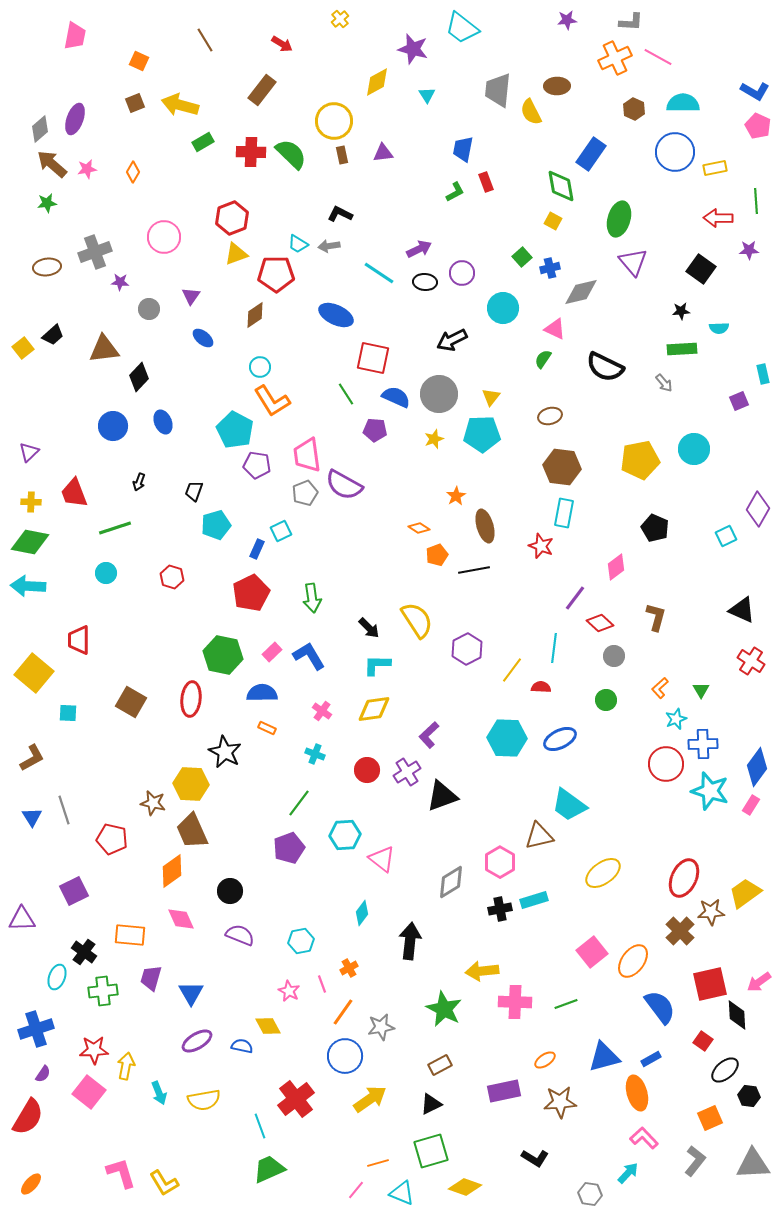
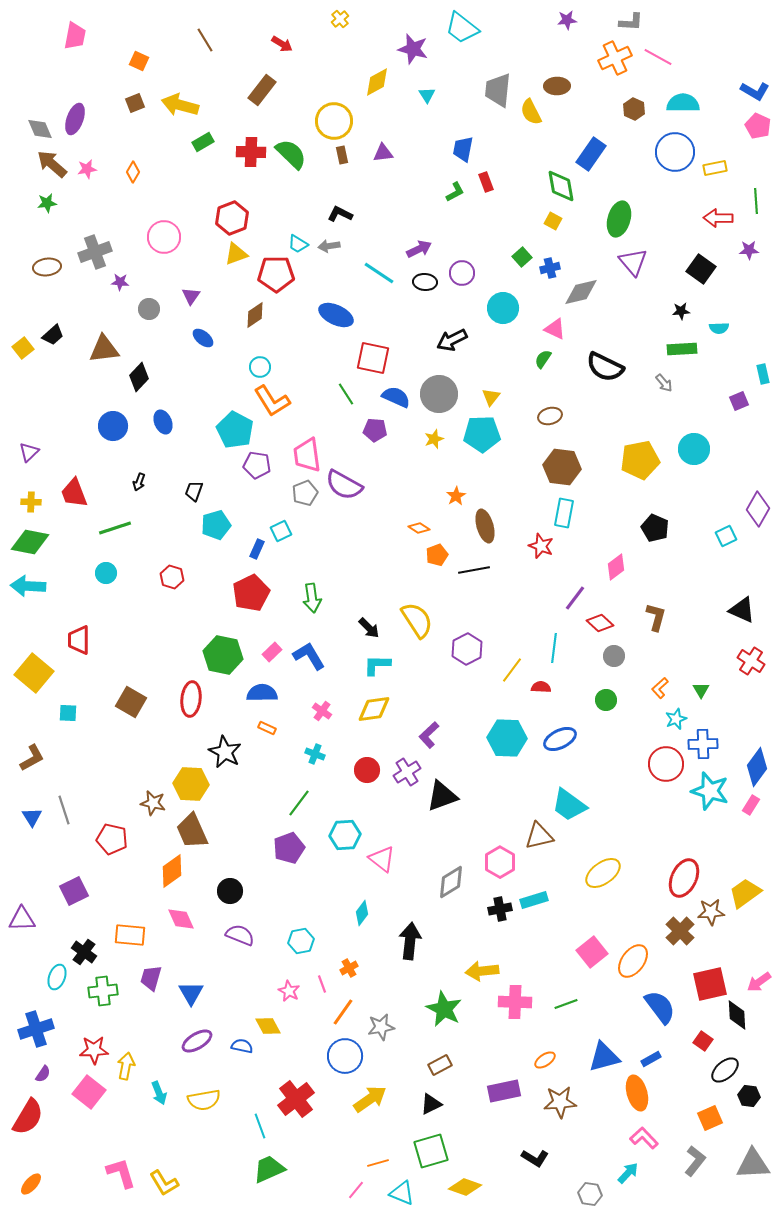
gray diamond at (40, 129): rotated 72 degrees counterclockwise
